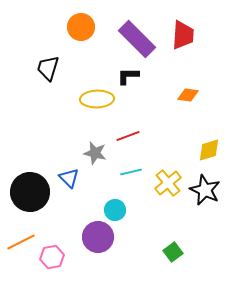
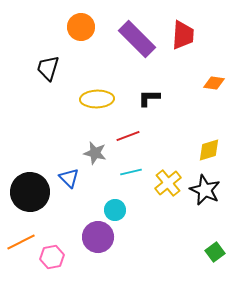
black L-shape: moved 21 px right, 22 px down
orange diamond: moved 26 px right, 12 px up
green square: moved 42 px right
